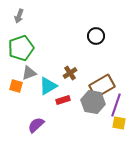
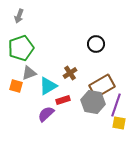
black circle: moved 8 px down
purple semicircle: moved 10 px right, 11 px up
